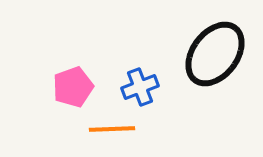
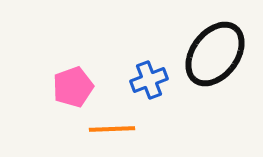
blue cross: moved 9 px right, 7 px up
